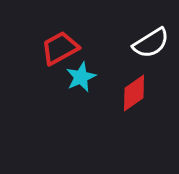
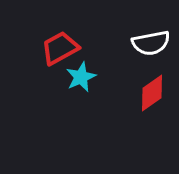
white semicircle: rotated 21 degrees clockwise
red diamond: moved 18 px right
